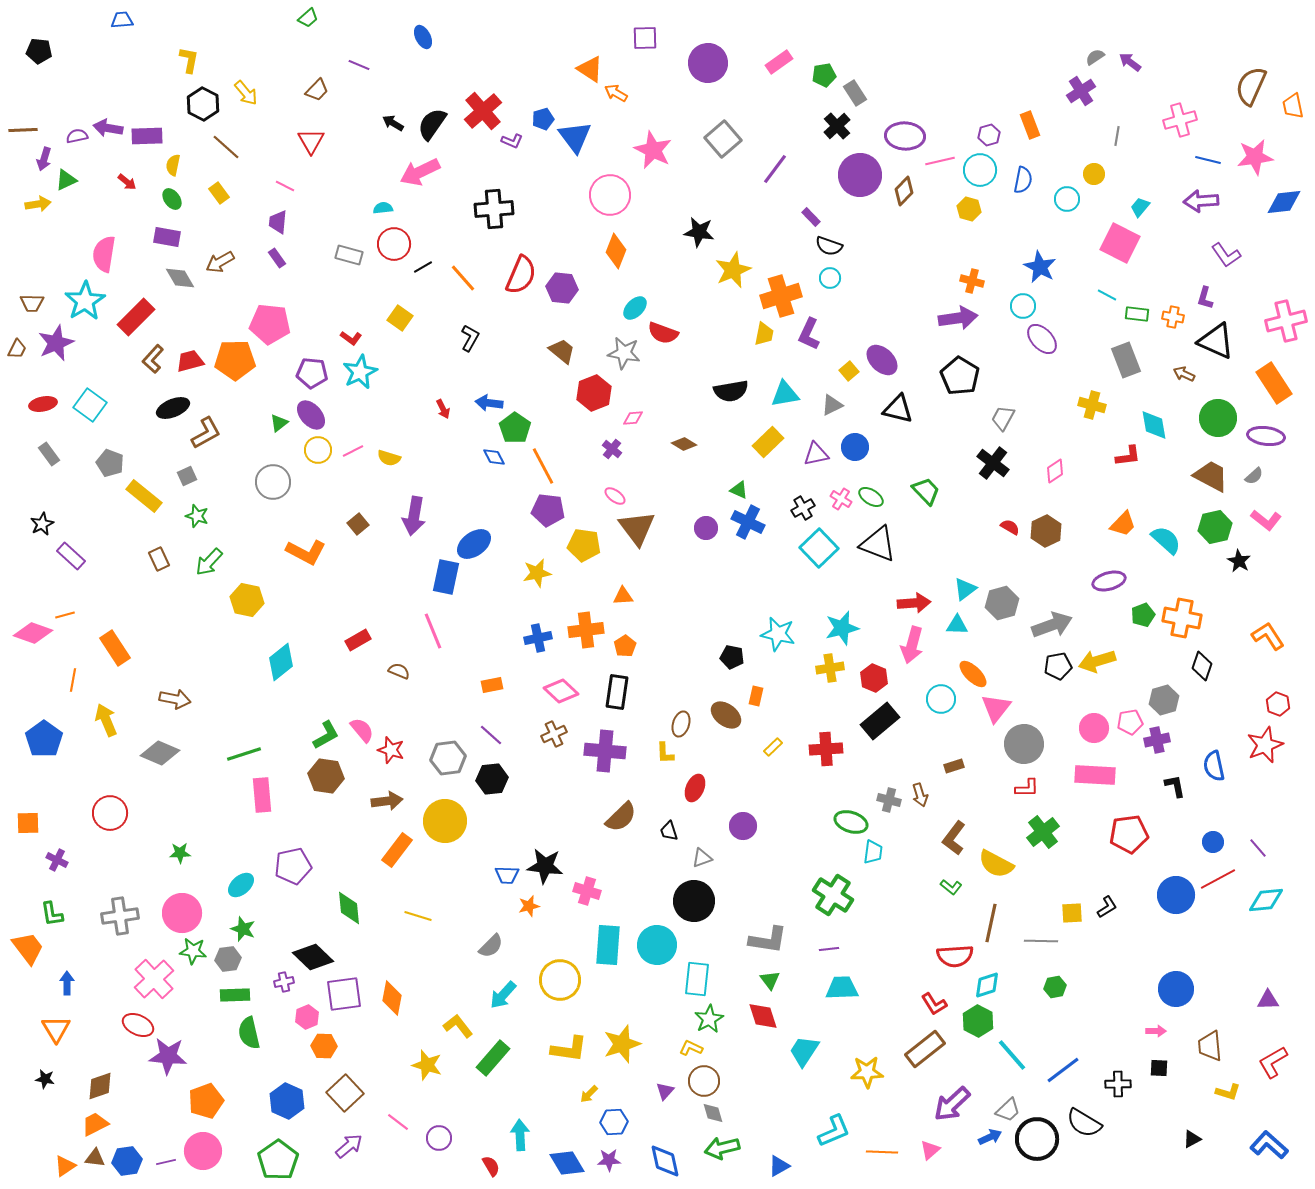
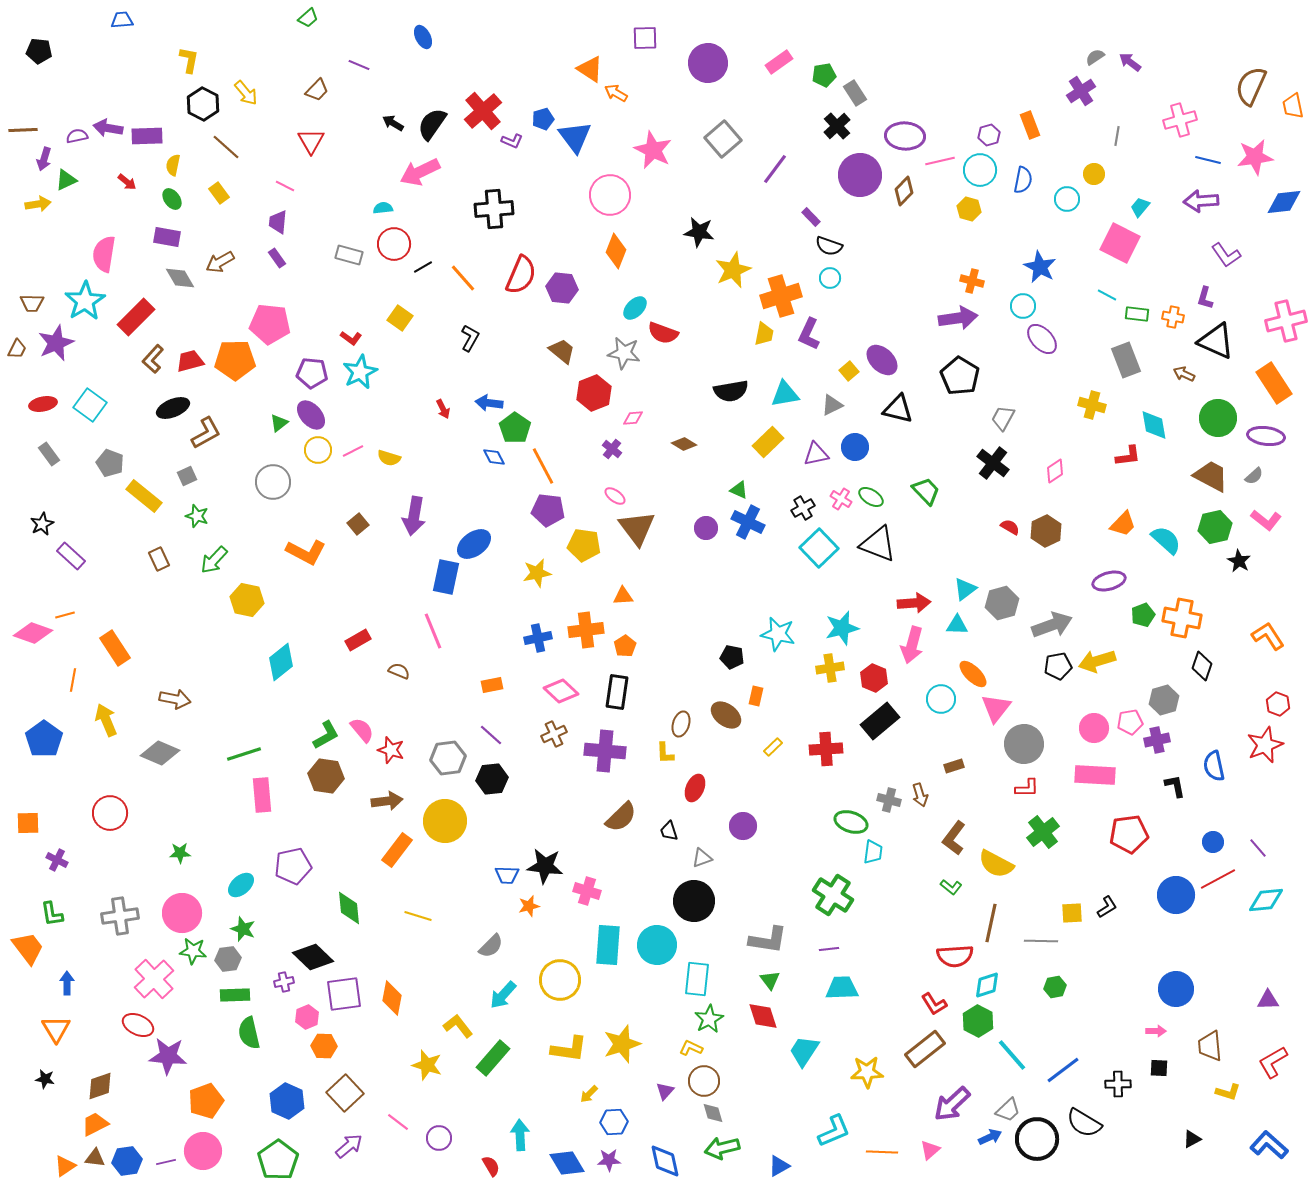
green arrow at (209, 562): moved 5 px right, 2 px up
